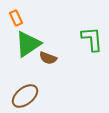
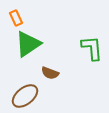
green L-shape: moved 9 px down
brown semicircle: moved 2 px right, 15 px down
